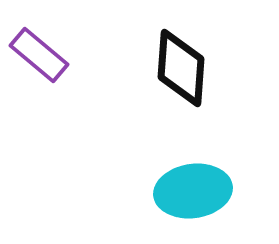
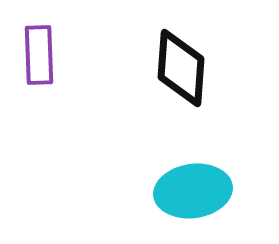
purple rectangle: rotated 48 degrees clockwise
